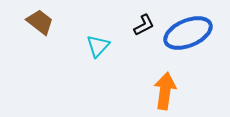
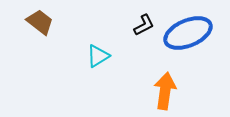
cyan triangle: moved 10 px down; rotated 15 degrees clockwise
